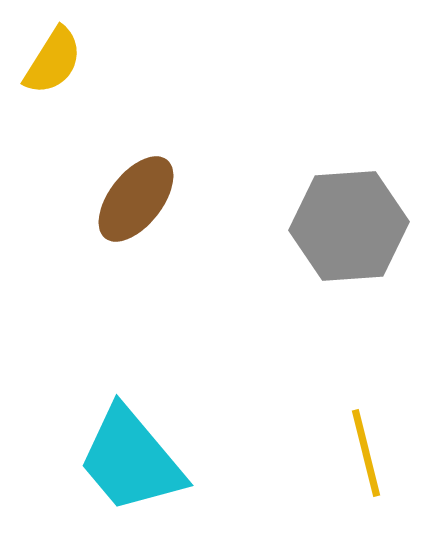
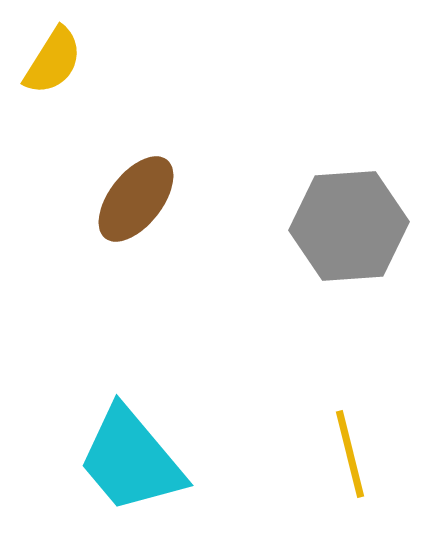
yellow line: moved 16 px left, 1 px down
